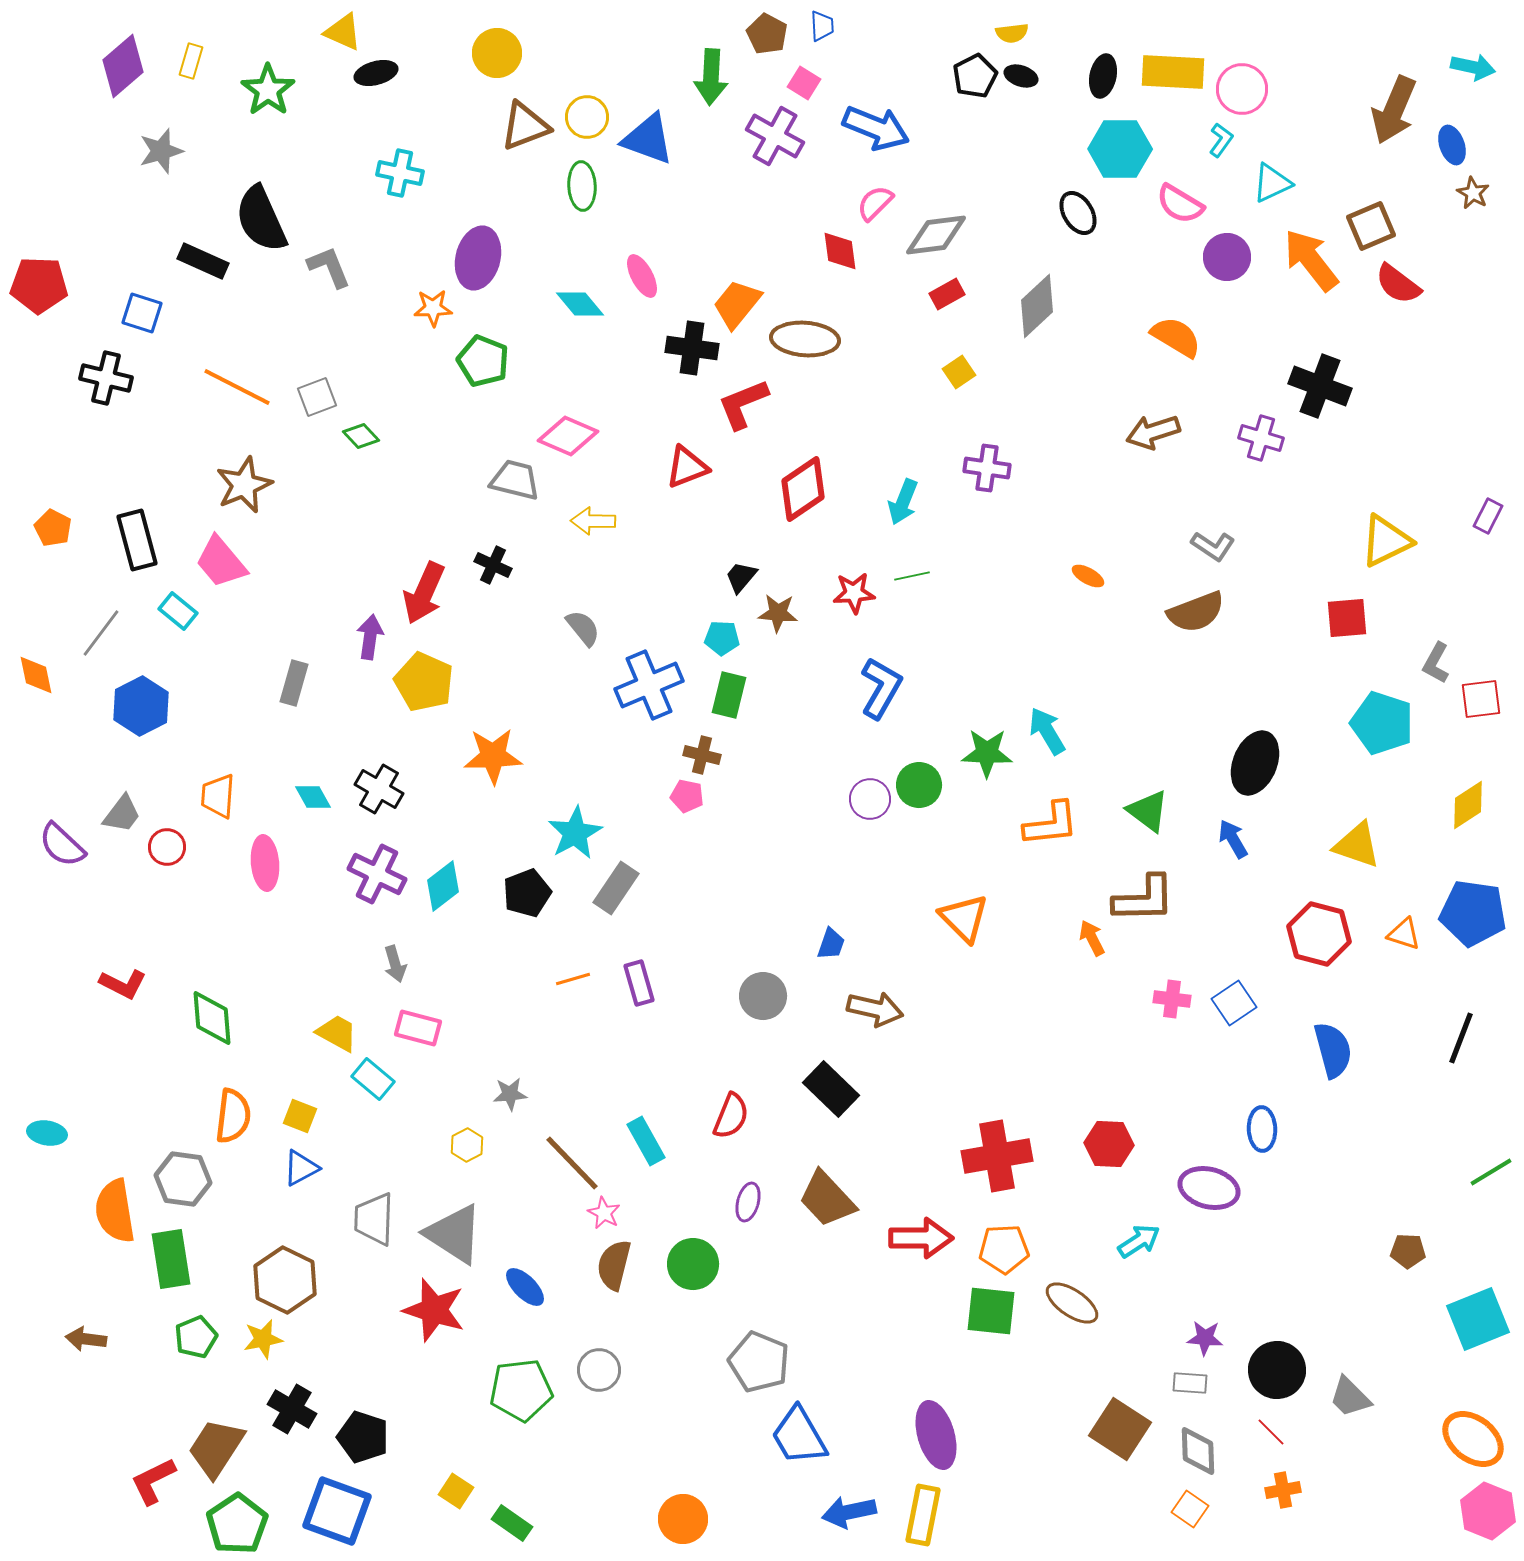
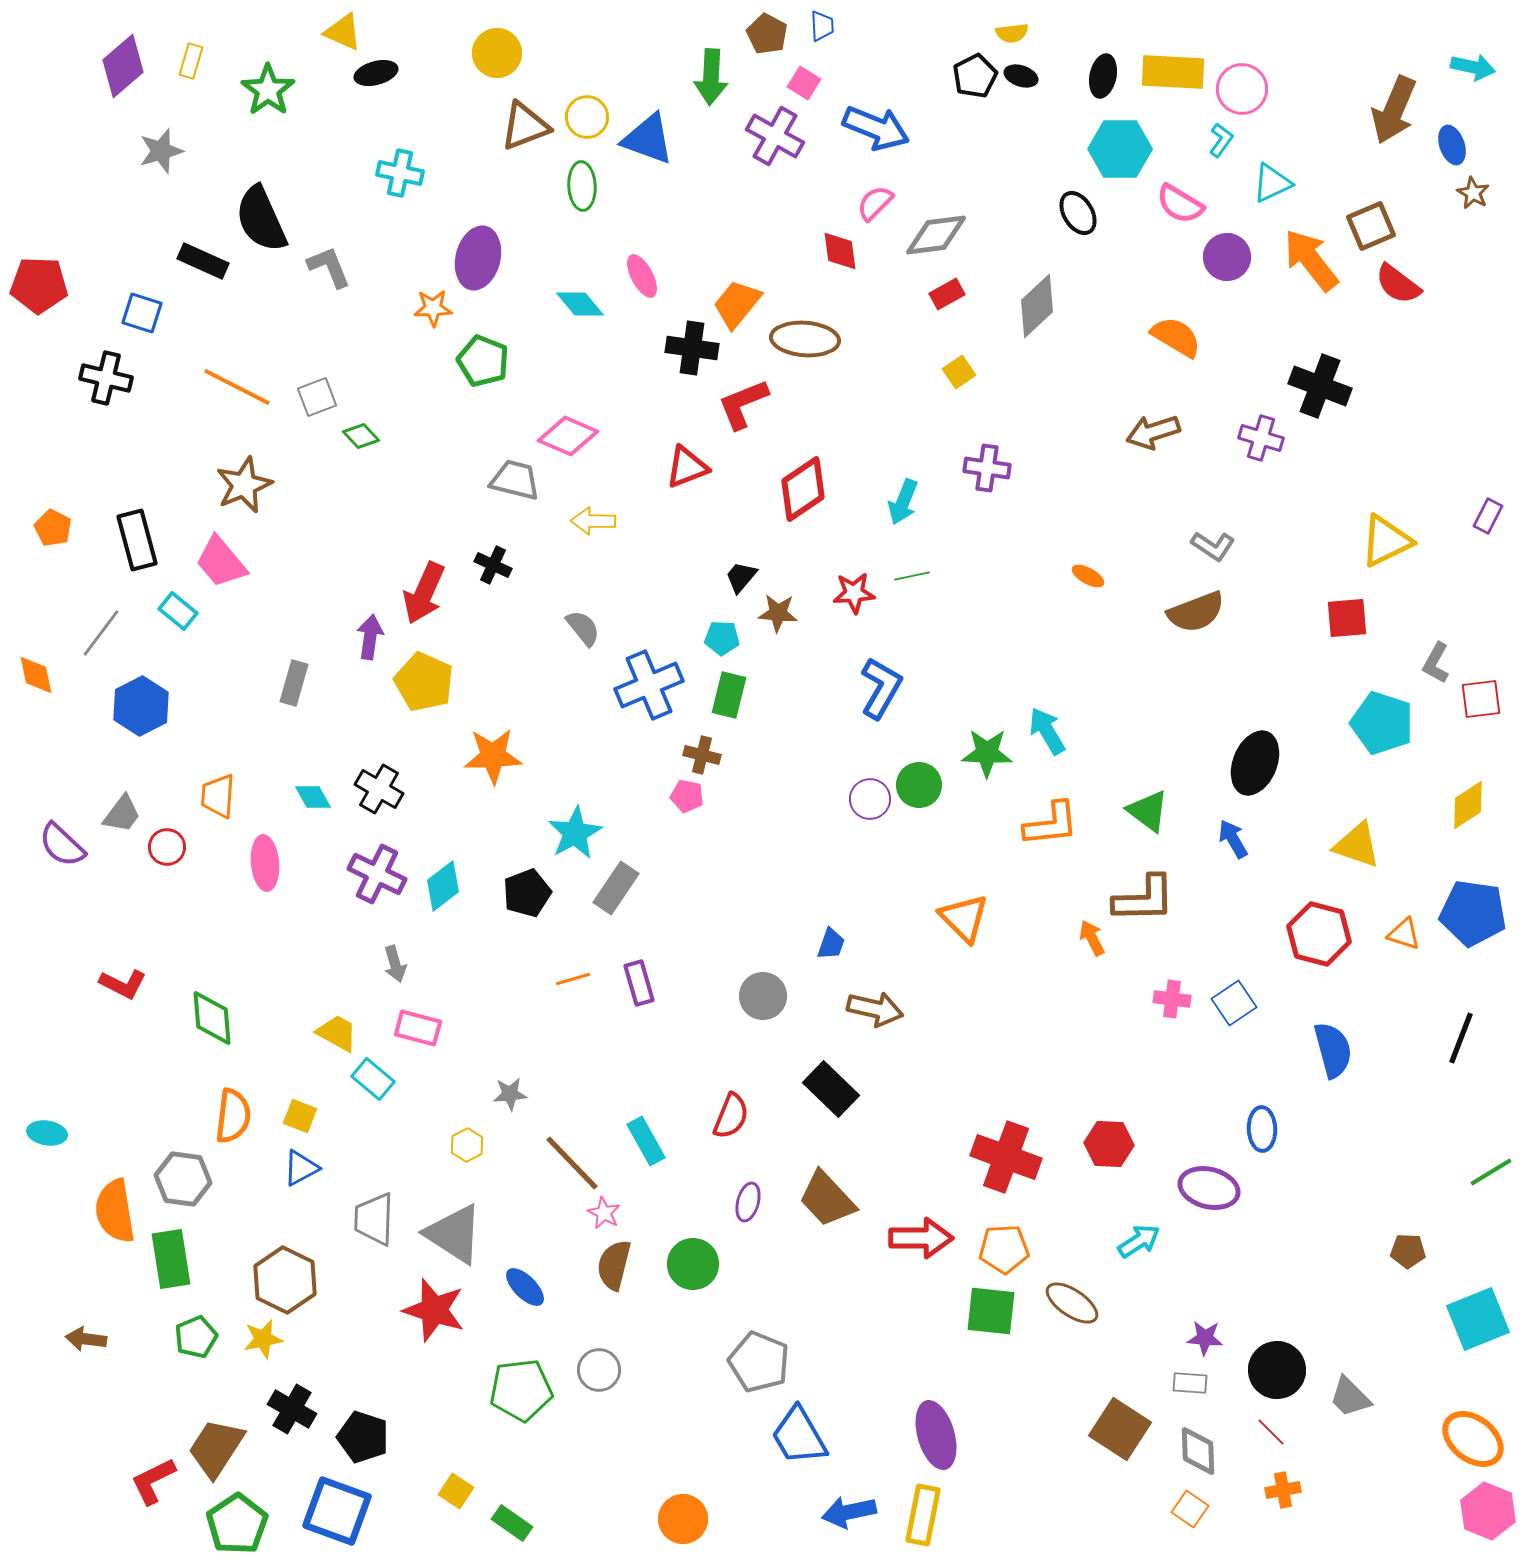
red cross at (997, 1156): moved 9 px right, 1 px down; rotated 30 degrees clockwise
